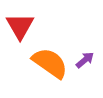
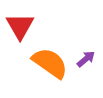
purple arrow: moved 1 px right, 1 px up
